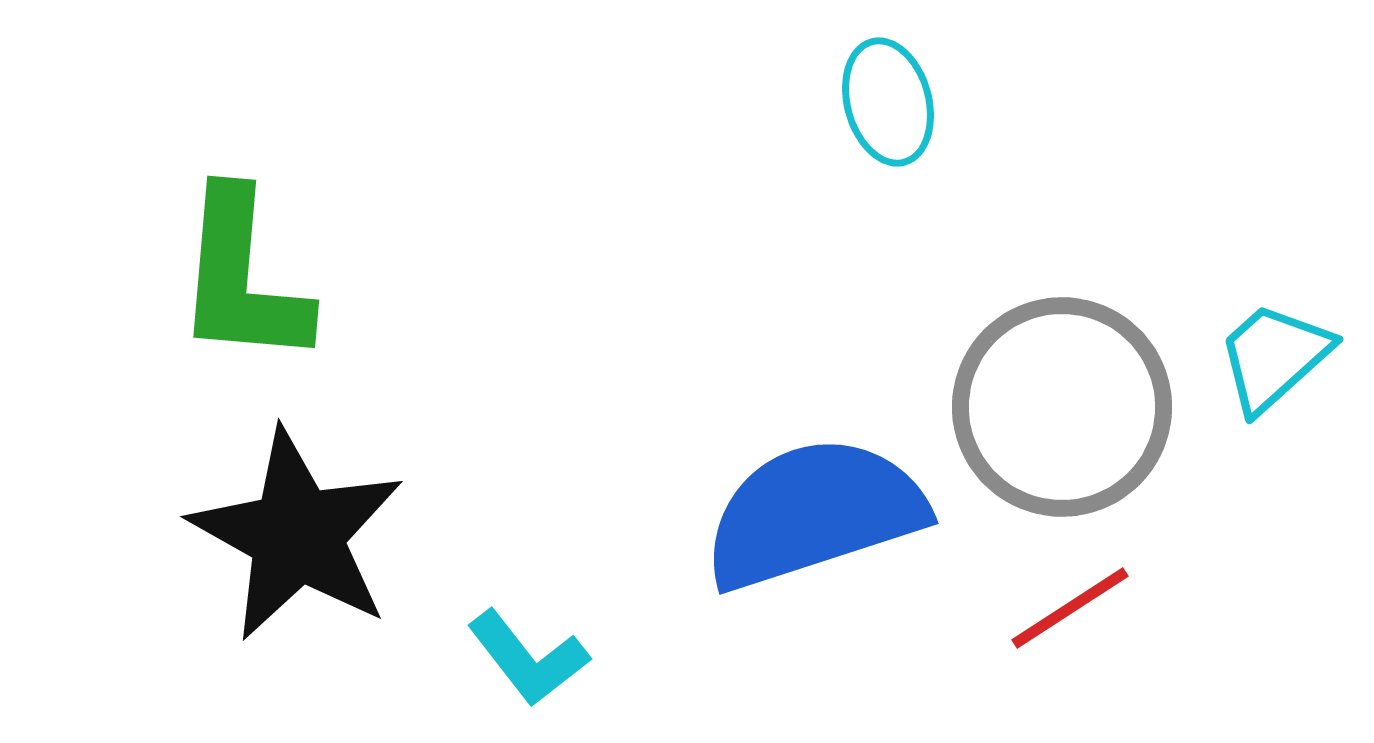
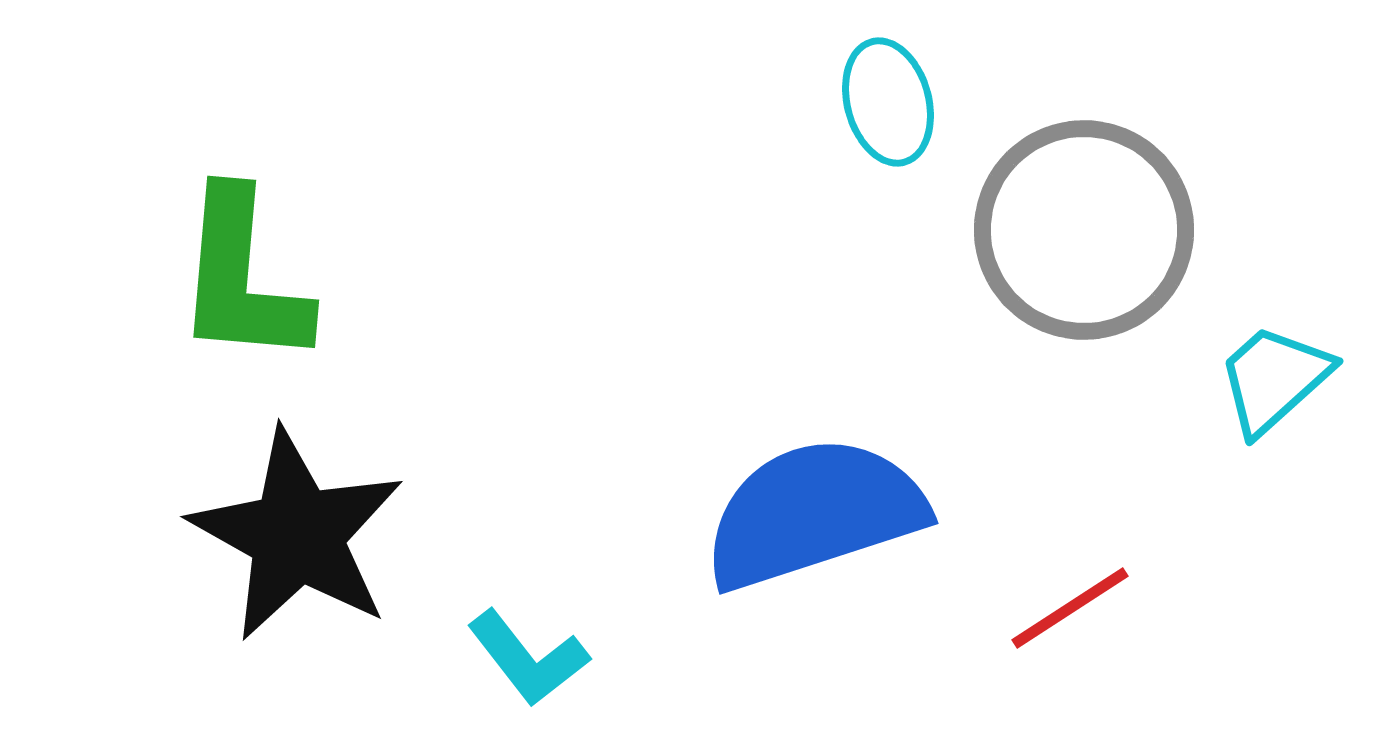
cyan trapezoid: moved 22 px down
gray circle: moved 22 px right, 177 px up
